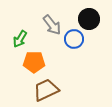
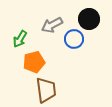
gray arrow: rotated 100 degrees clockwise
orange pentagon: rotated 15 degrees counterclockwise
brown trapezoid: rotated 108 degrees clockwise
